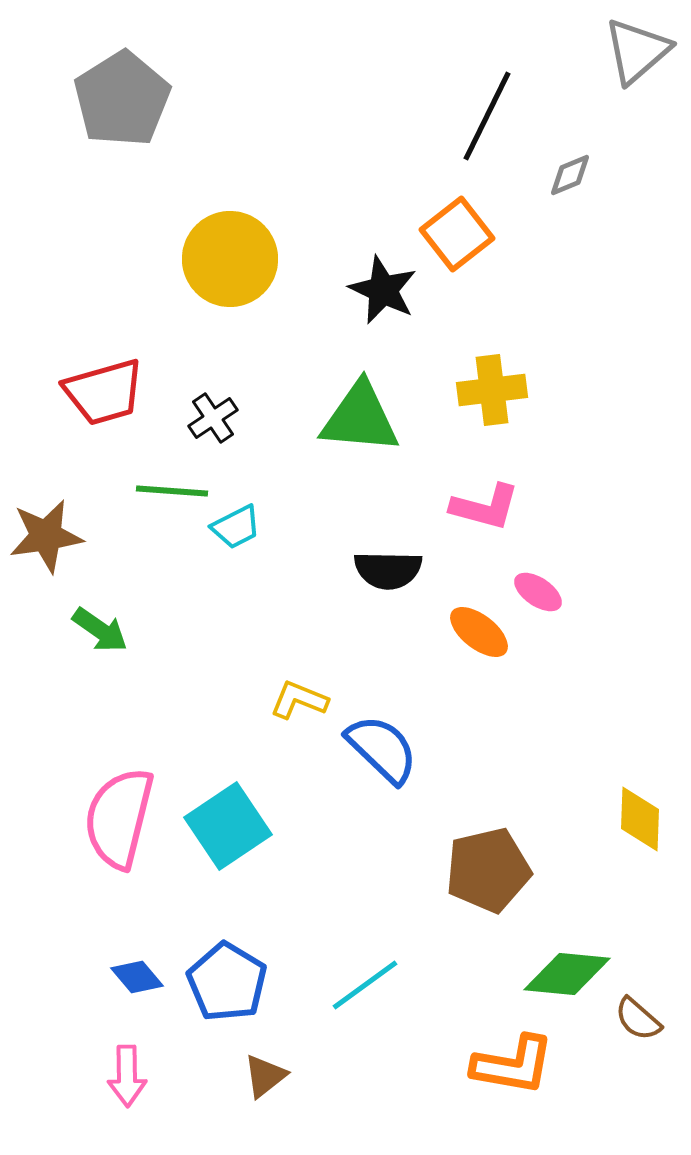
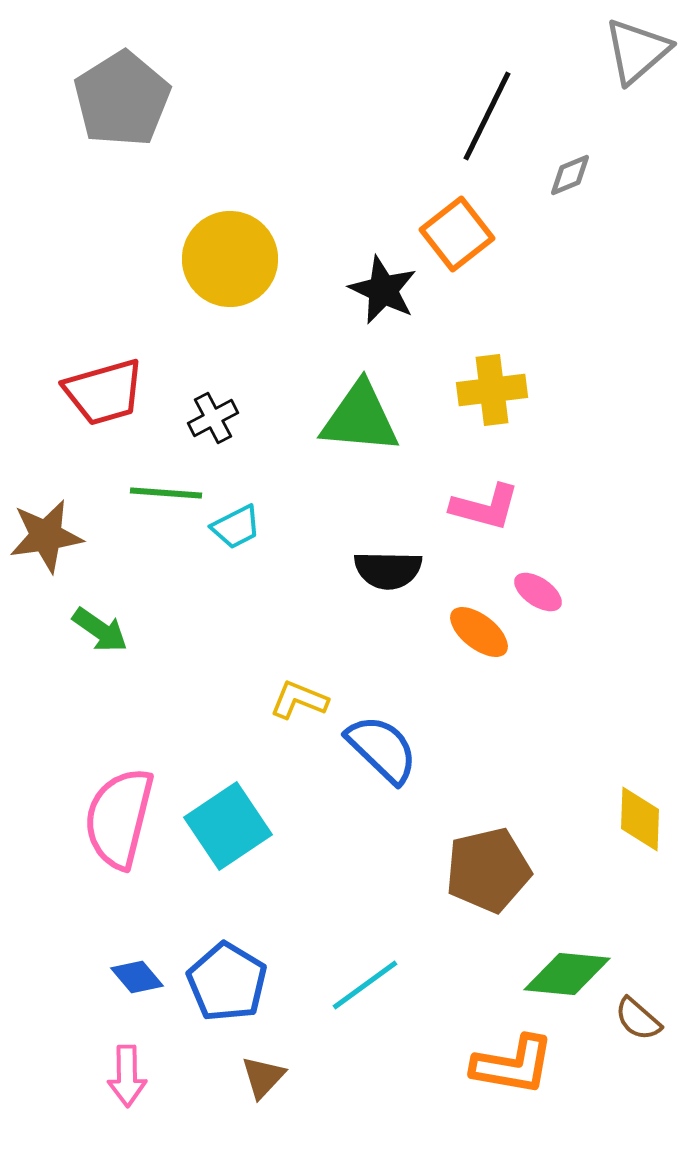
black cross: rotated 6 degrees clockwise
green line: moved 6 px left, 2 px down
brown triangle: moved 2 px left, 1 px down; rotated 9 degrees counterclockwise
